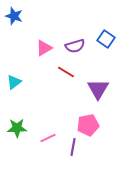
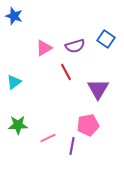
red line: rotated 30 degrees clockwise
green star: moved 1 px right, 3 px up
purple line: moved 1 px left, 1 px up
